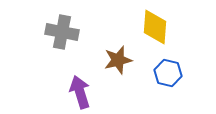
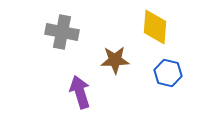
brown star: moved 3 px left; rotated 12 degrees clockwise
